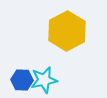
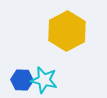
cyan star: rotated 24 degrees clockwise
